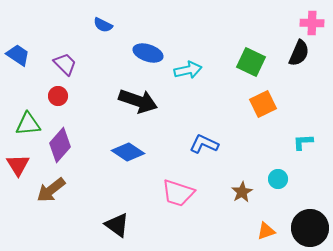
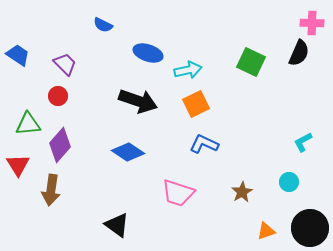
orange square: moved 67 px left
cyan L-shape: rotated 25 degrees counterclockwise
cyan circle: moved 11 px right, 3 px down
brown arrow: rotated 44 degrees counterclockwise
